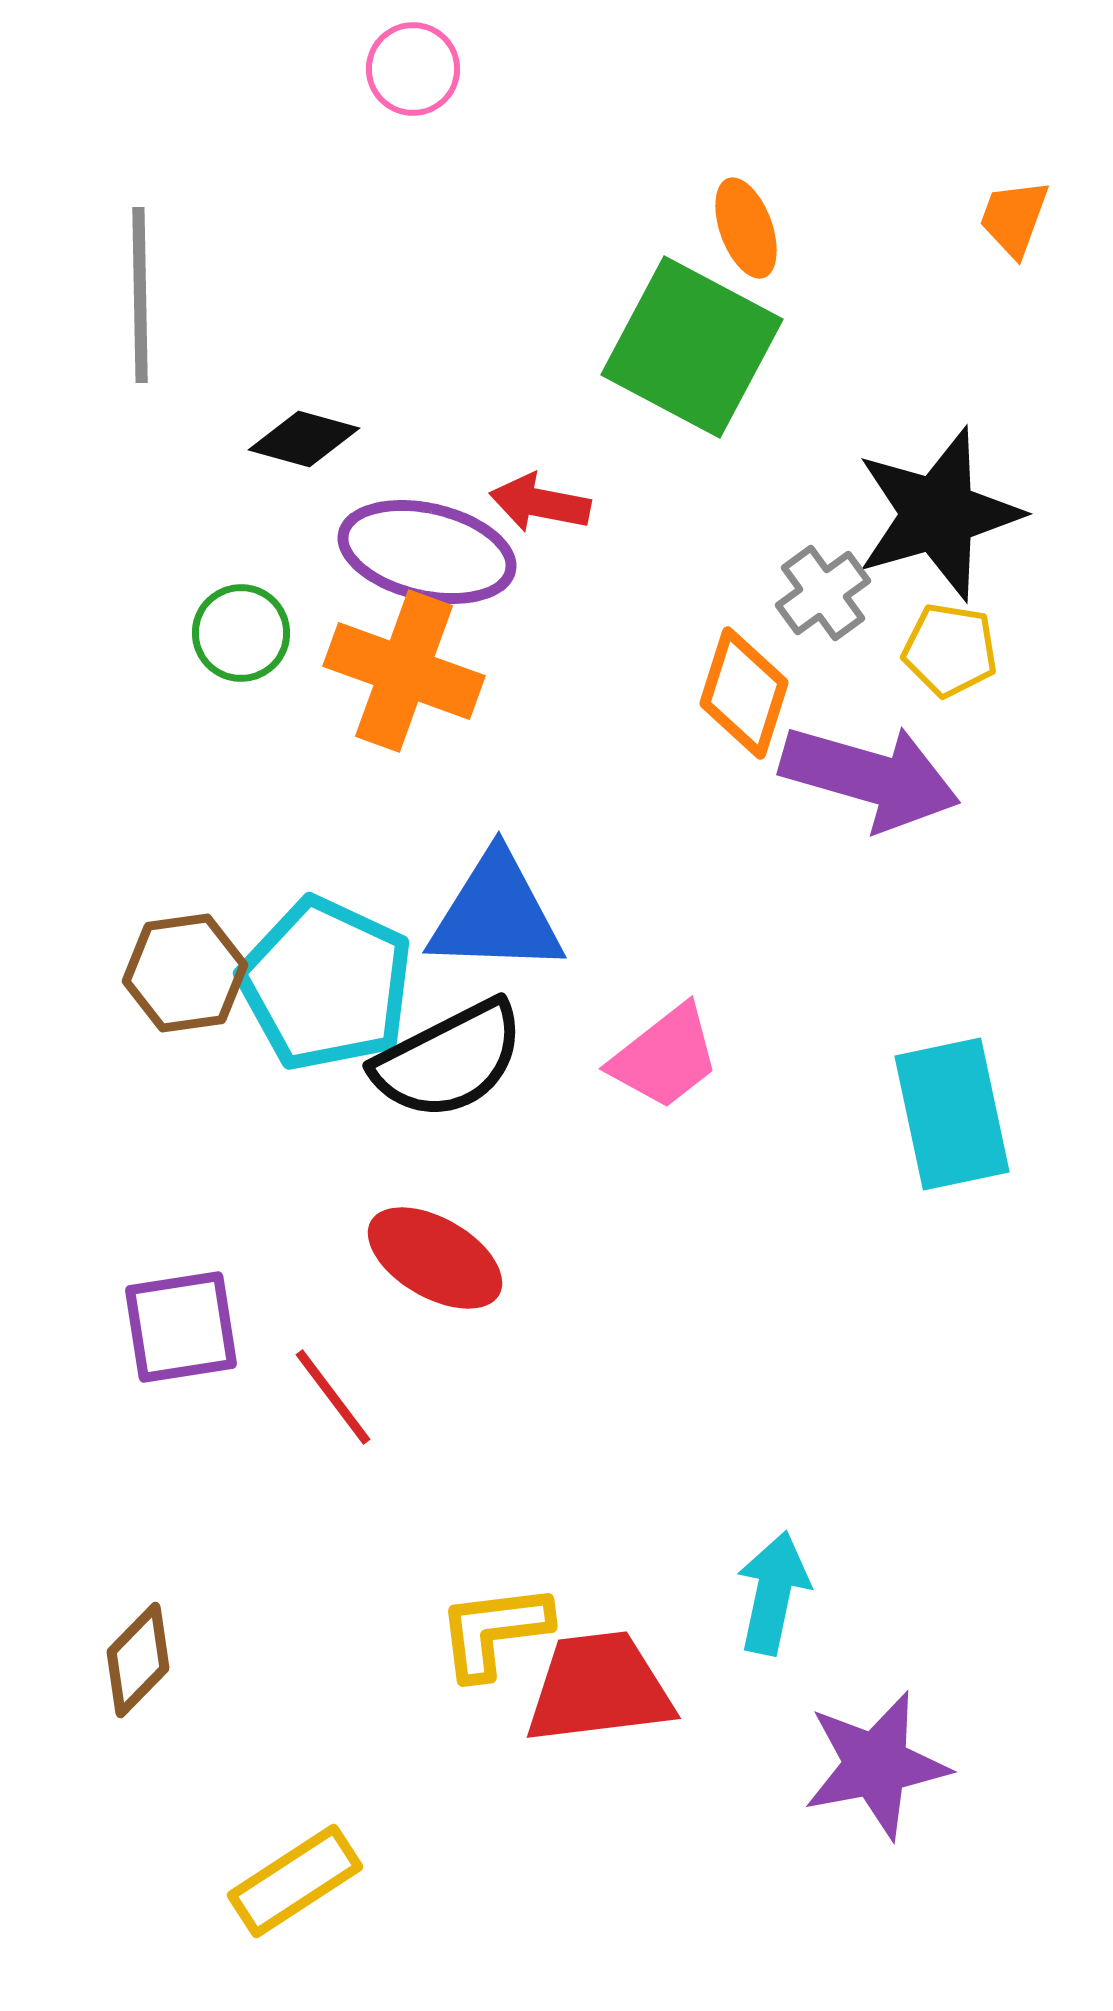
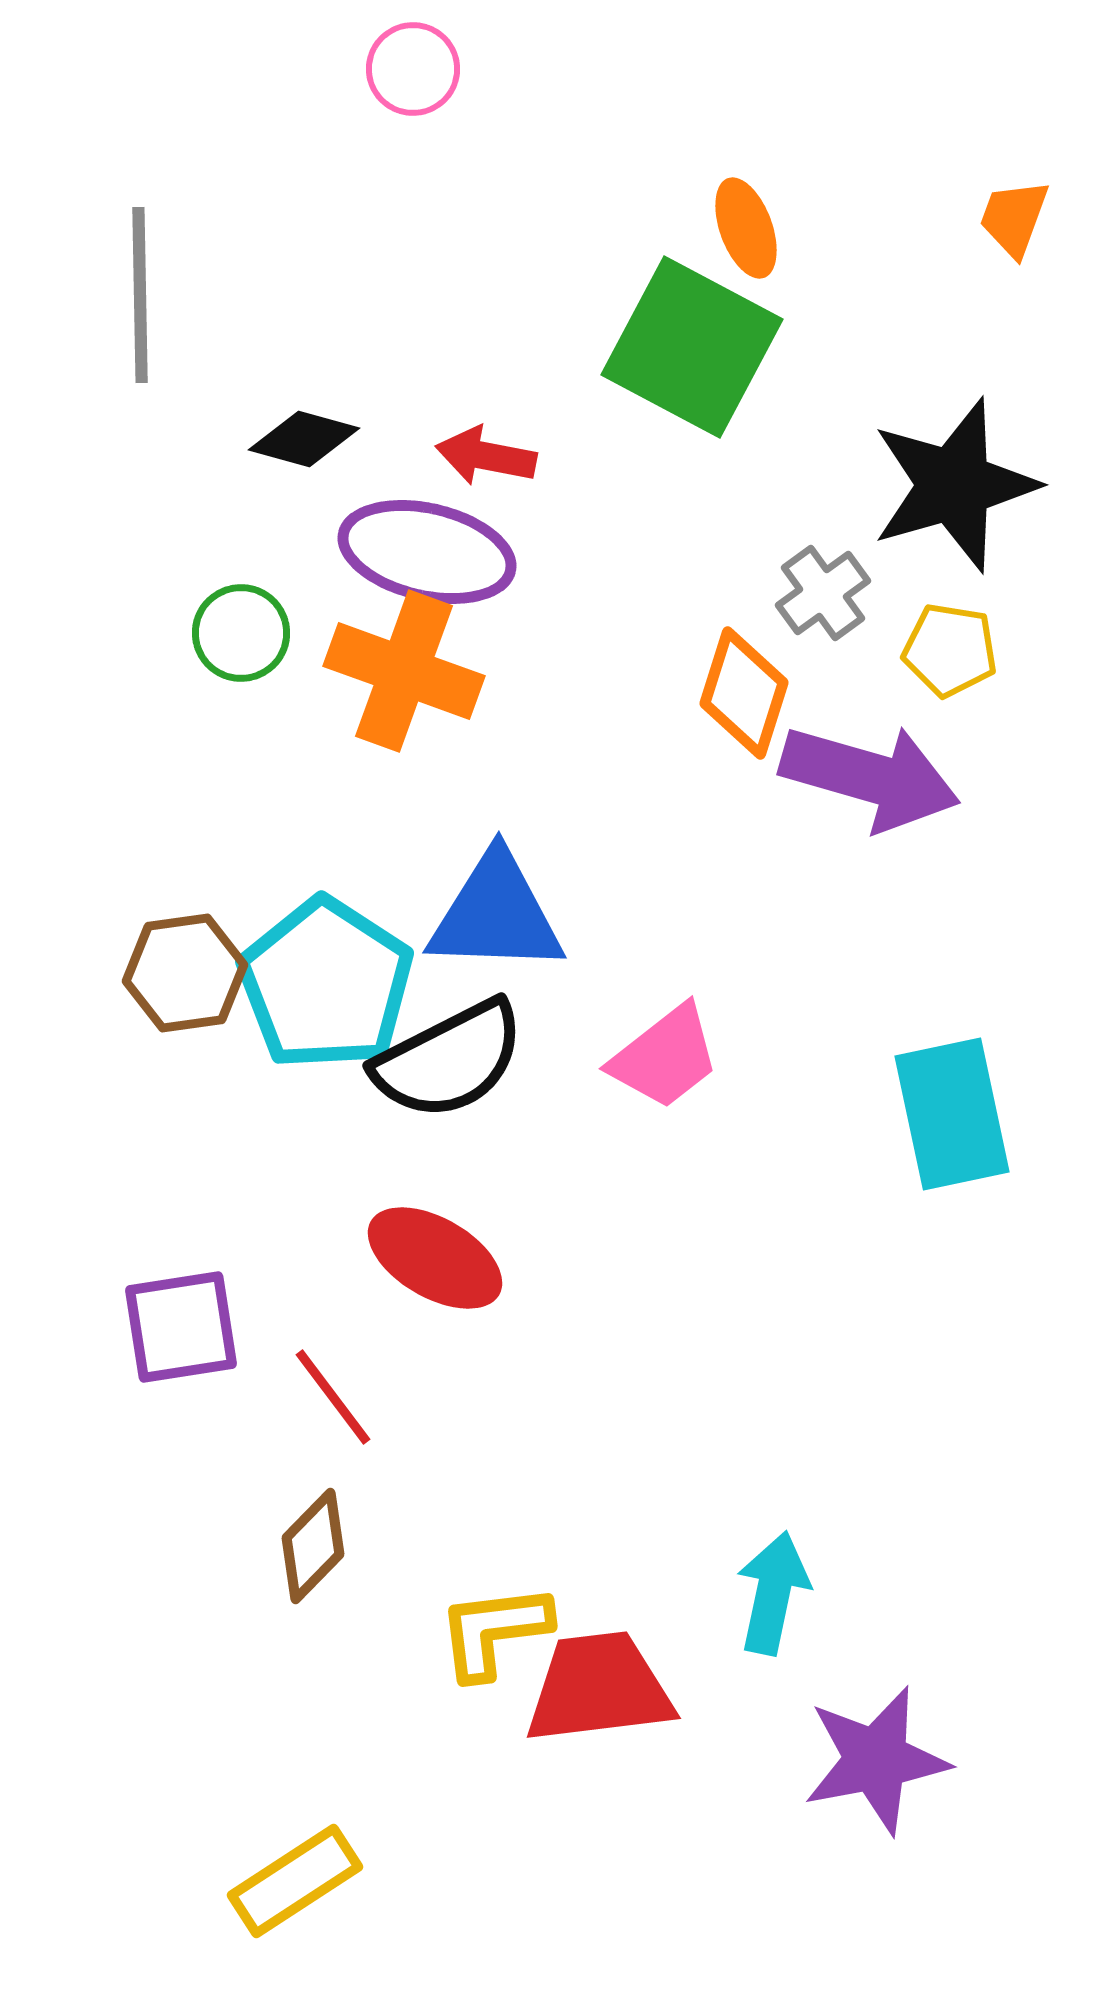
red arrow: moved 54 px left, 47 px up
black star: moved 16 px right, 29 px up
cyan pentagon: rotated 8 degrees clockwise
brown diamond: moved 175 px right, 114 px up
purple star: moved 5 px up
